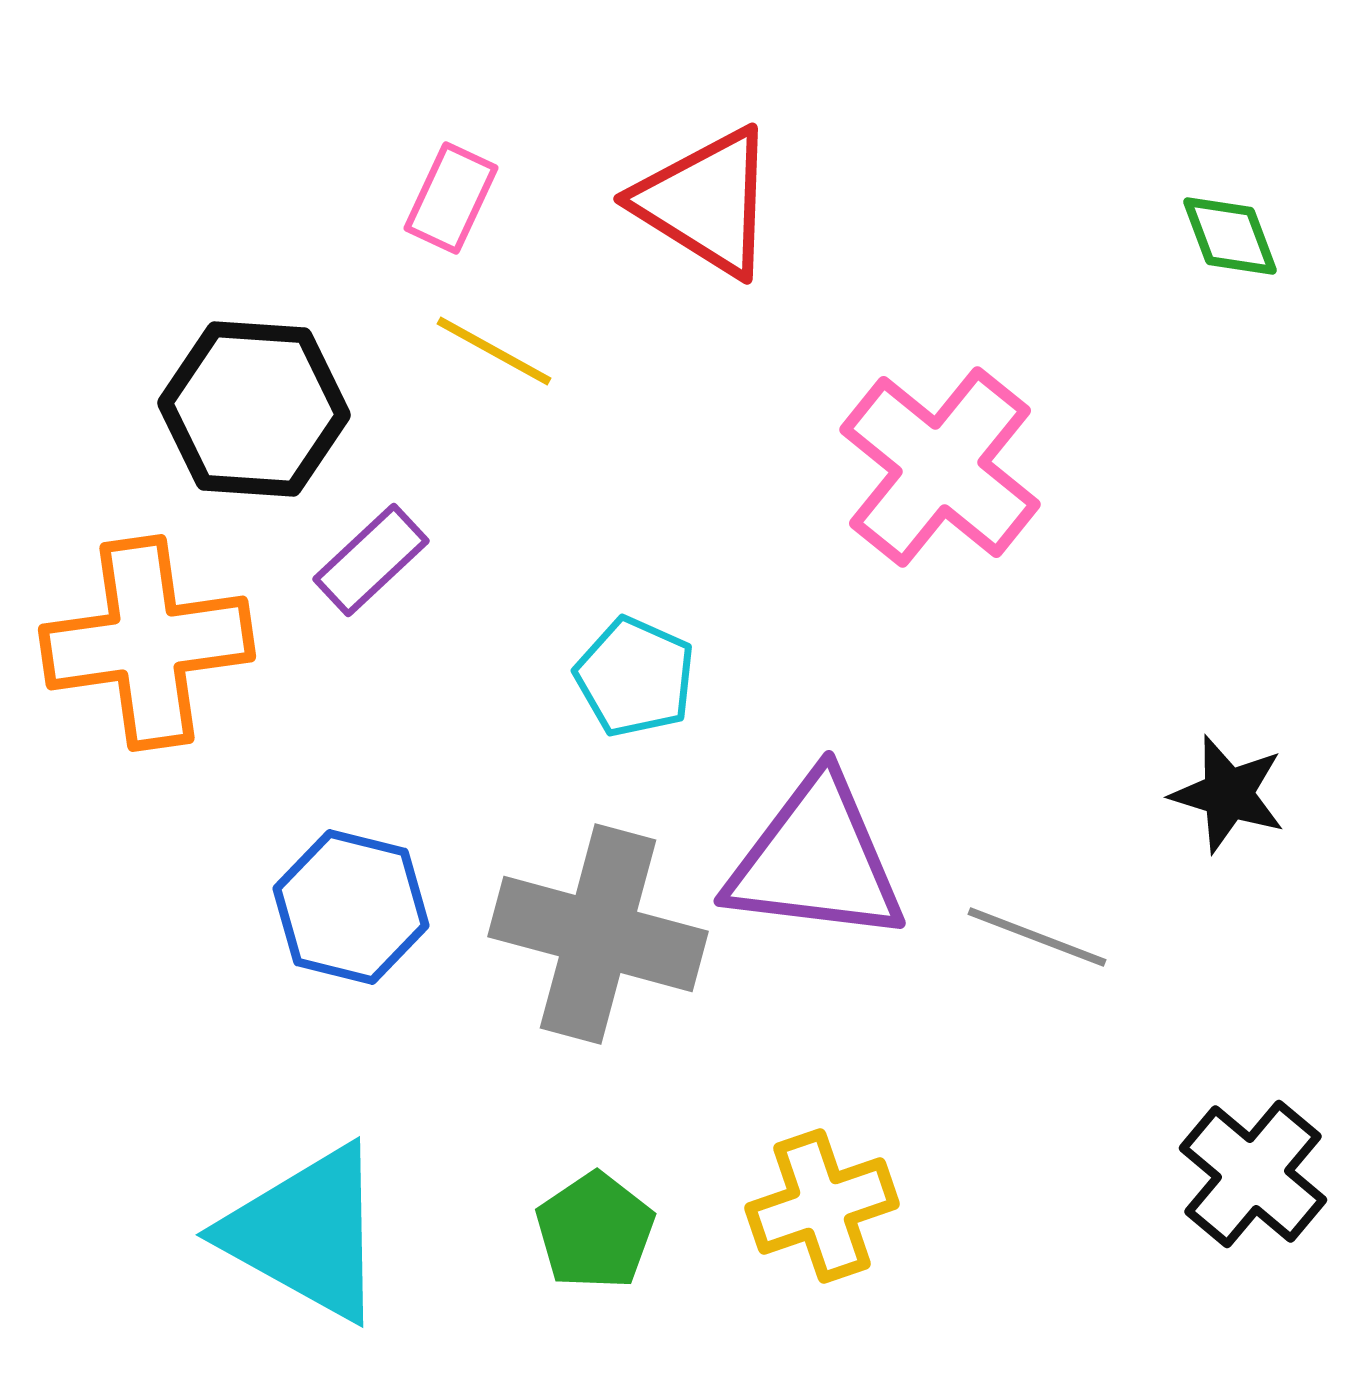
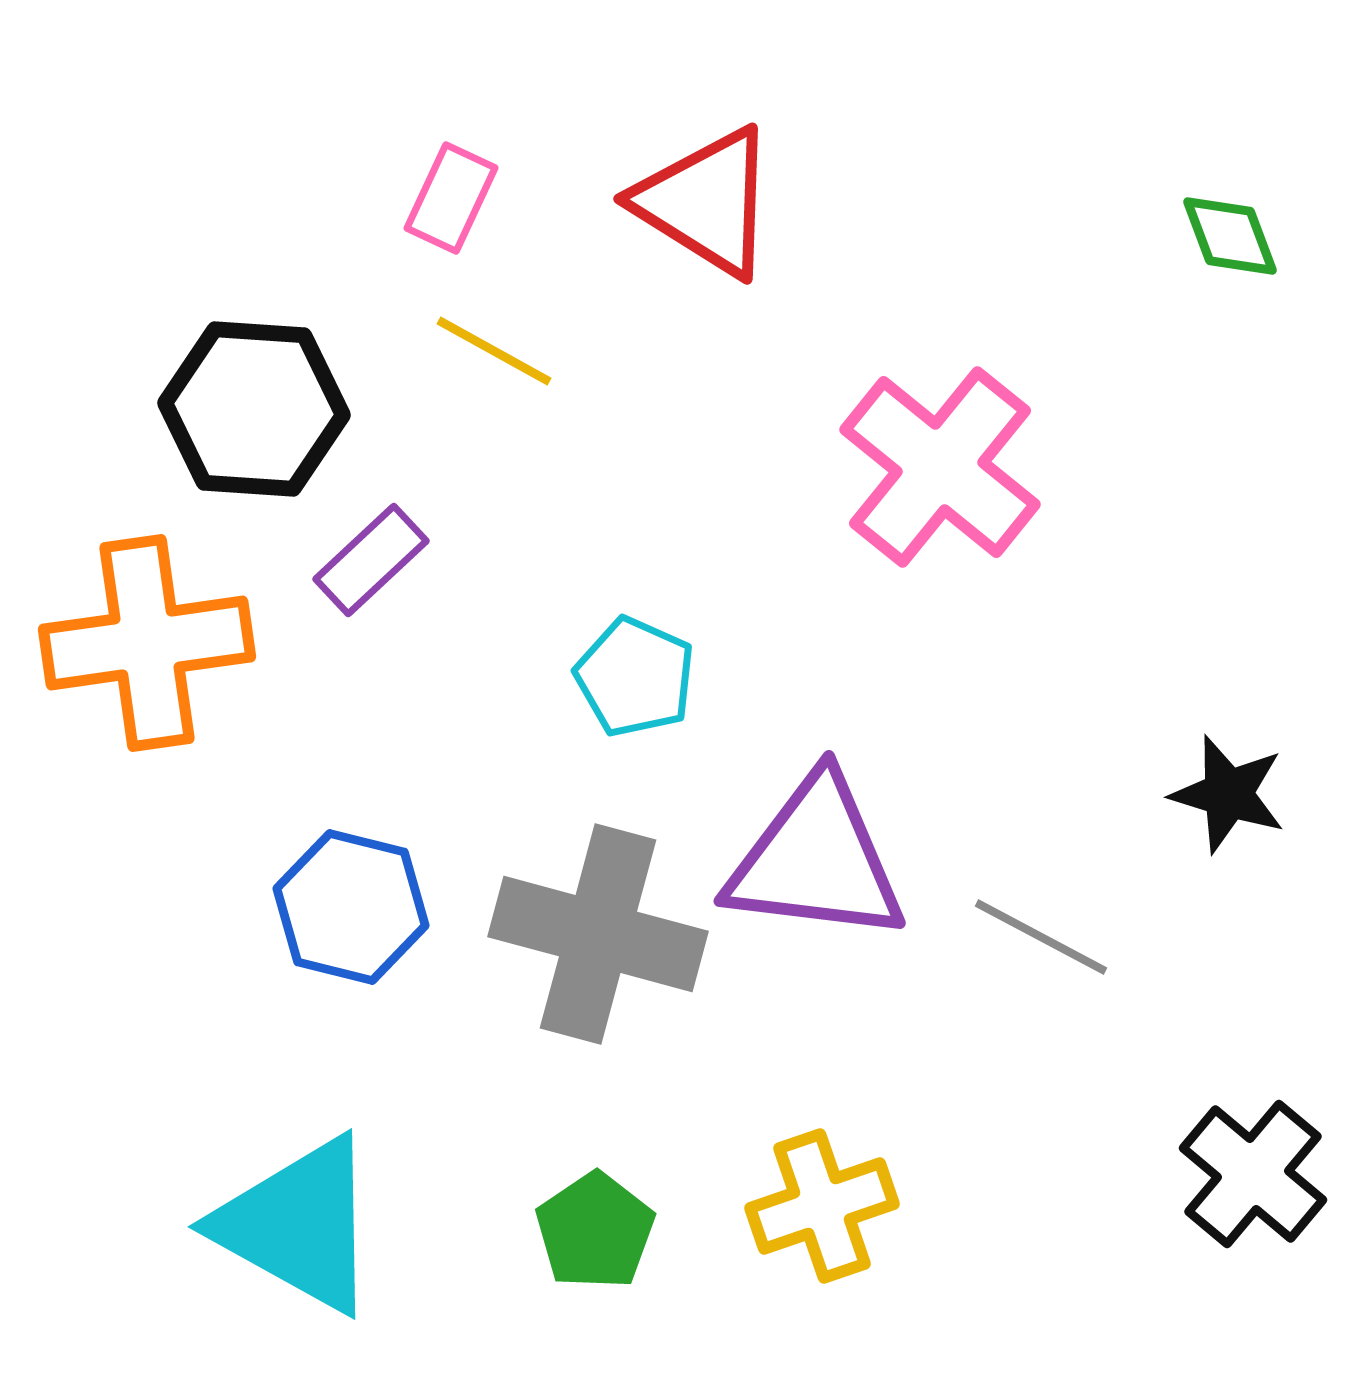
gray line: moved 4 px right; rotated 7 degrees clockwise
cyan triangle: moved 8 px left, 8 px up
